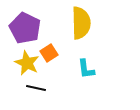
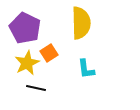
yellow star: rotated 20 degrees clockwise
